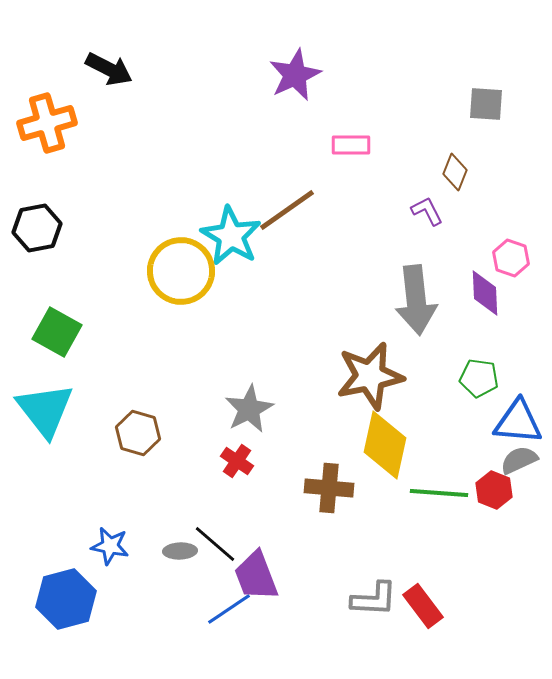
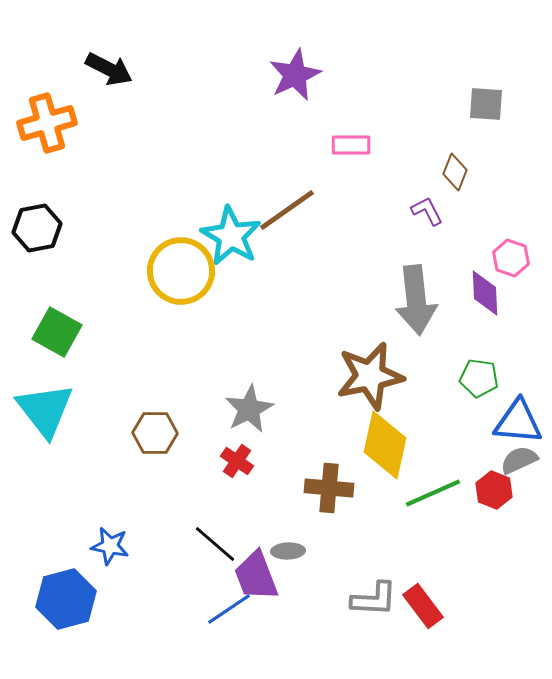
brown hexagon: moved 17 px right; rotated 15 degrees counterclockwise
green line: moved 6 px left; rotated 28 degrees counterclockwise
gray ellipse: moved 108 px right
